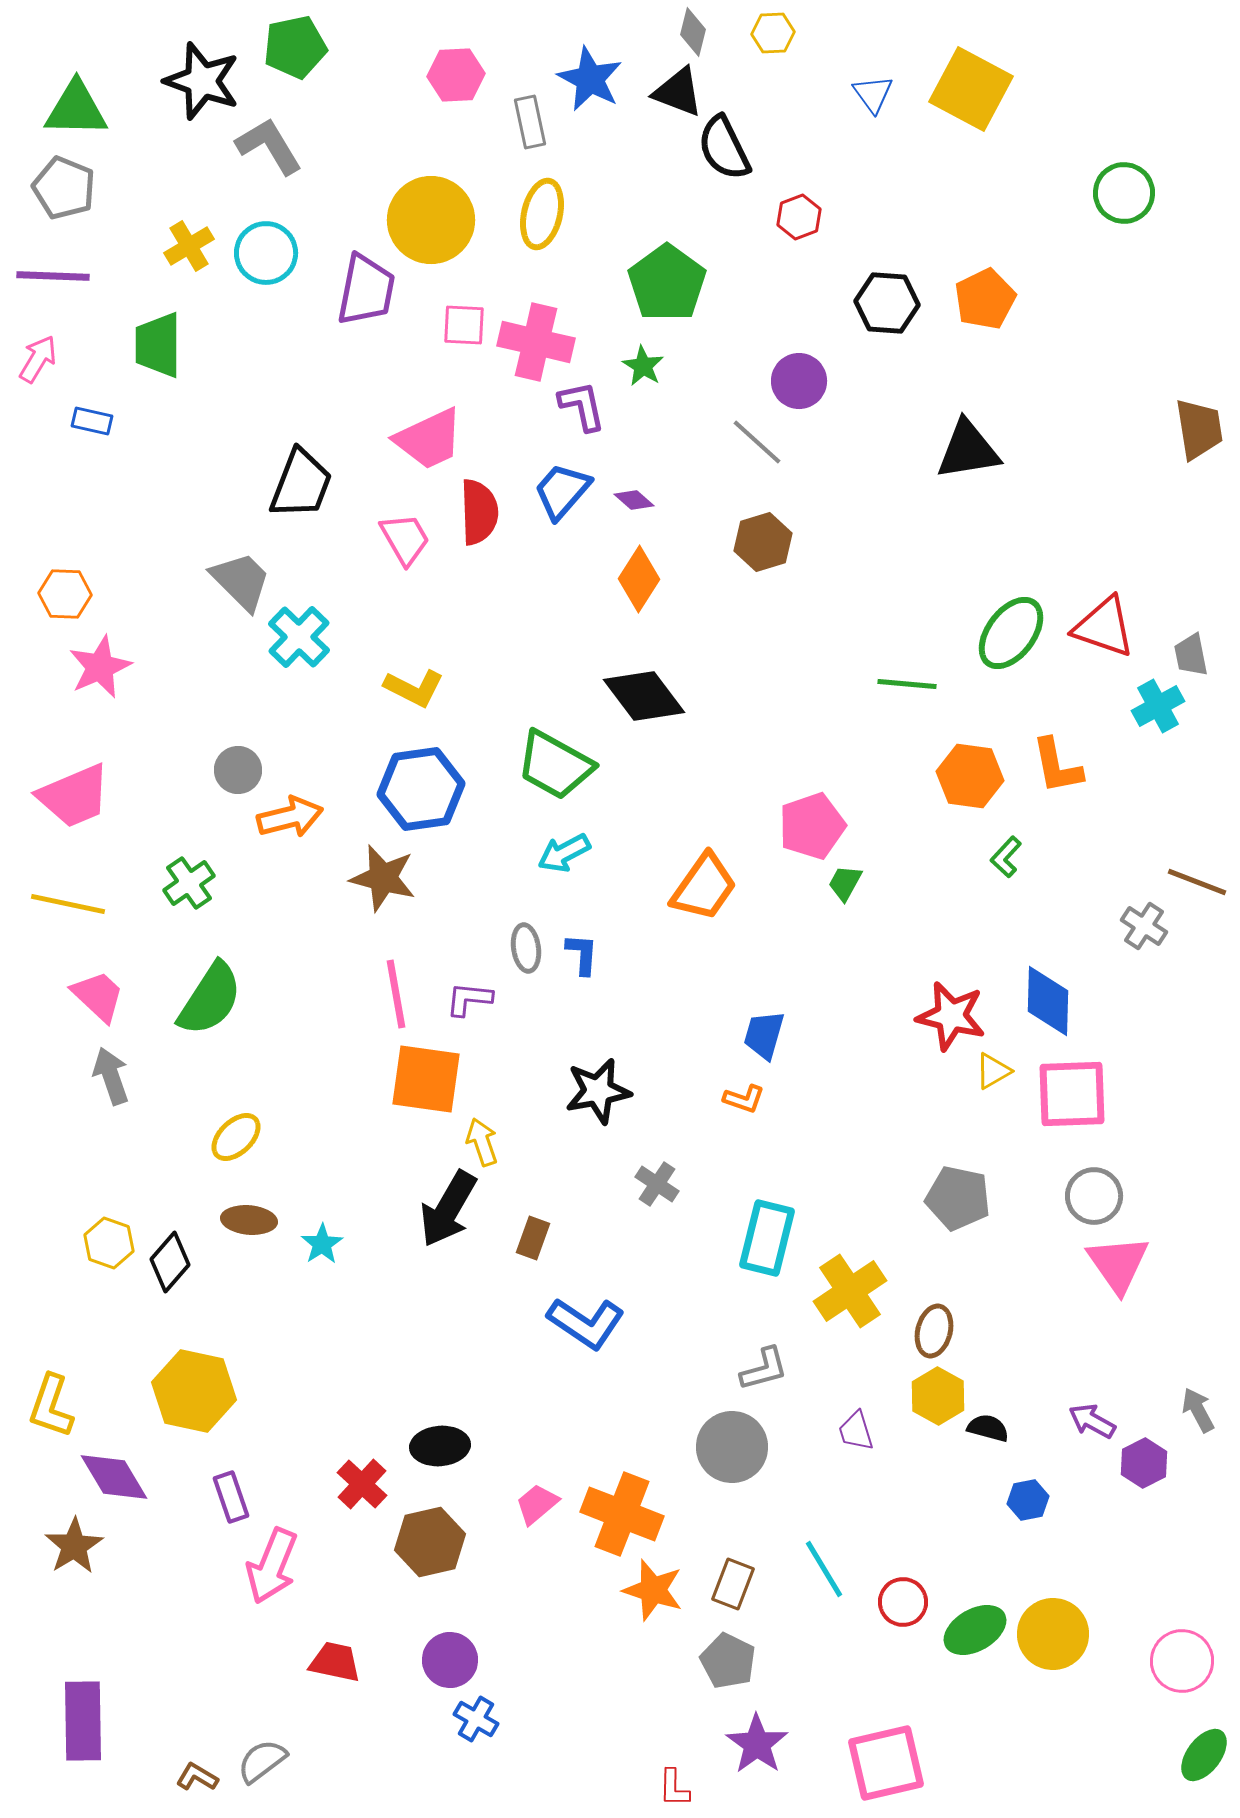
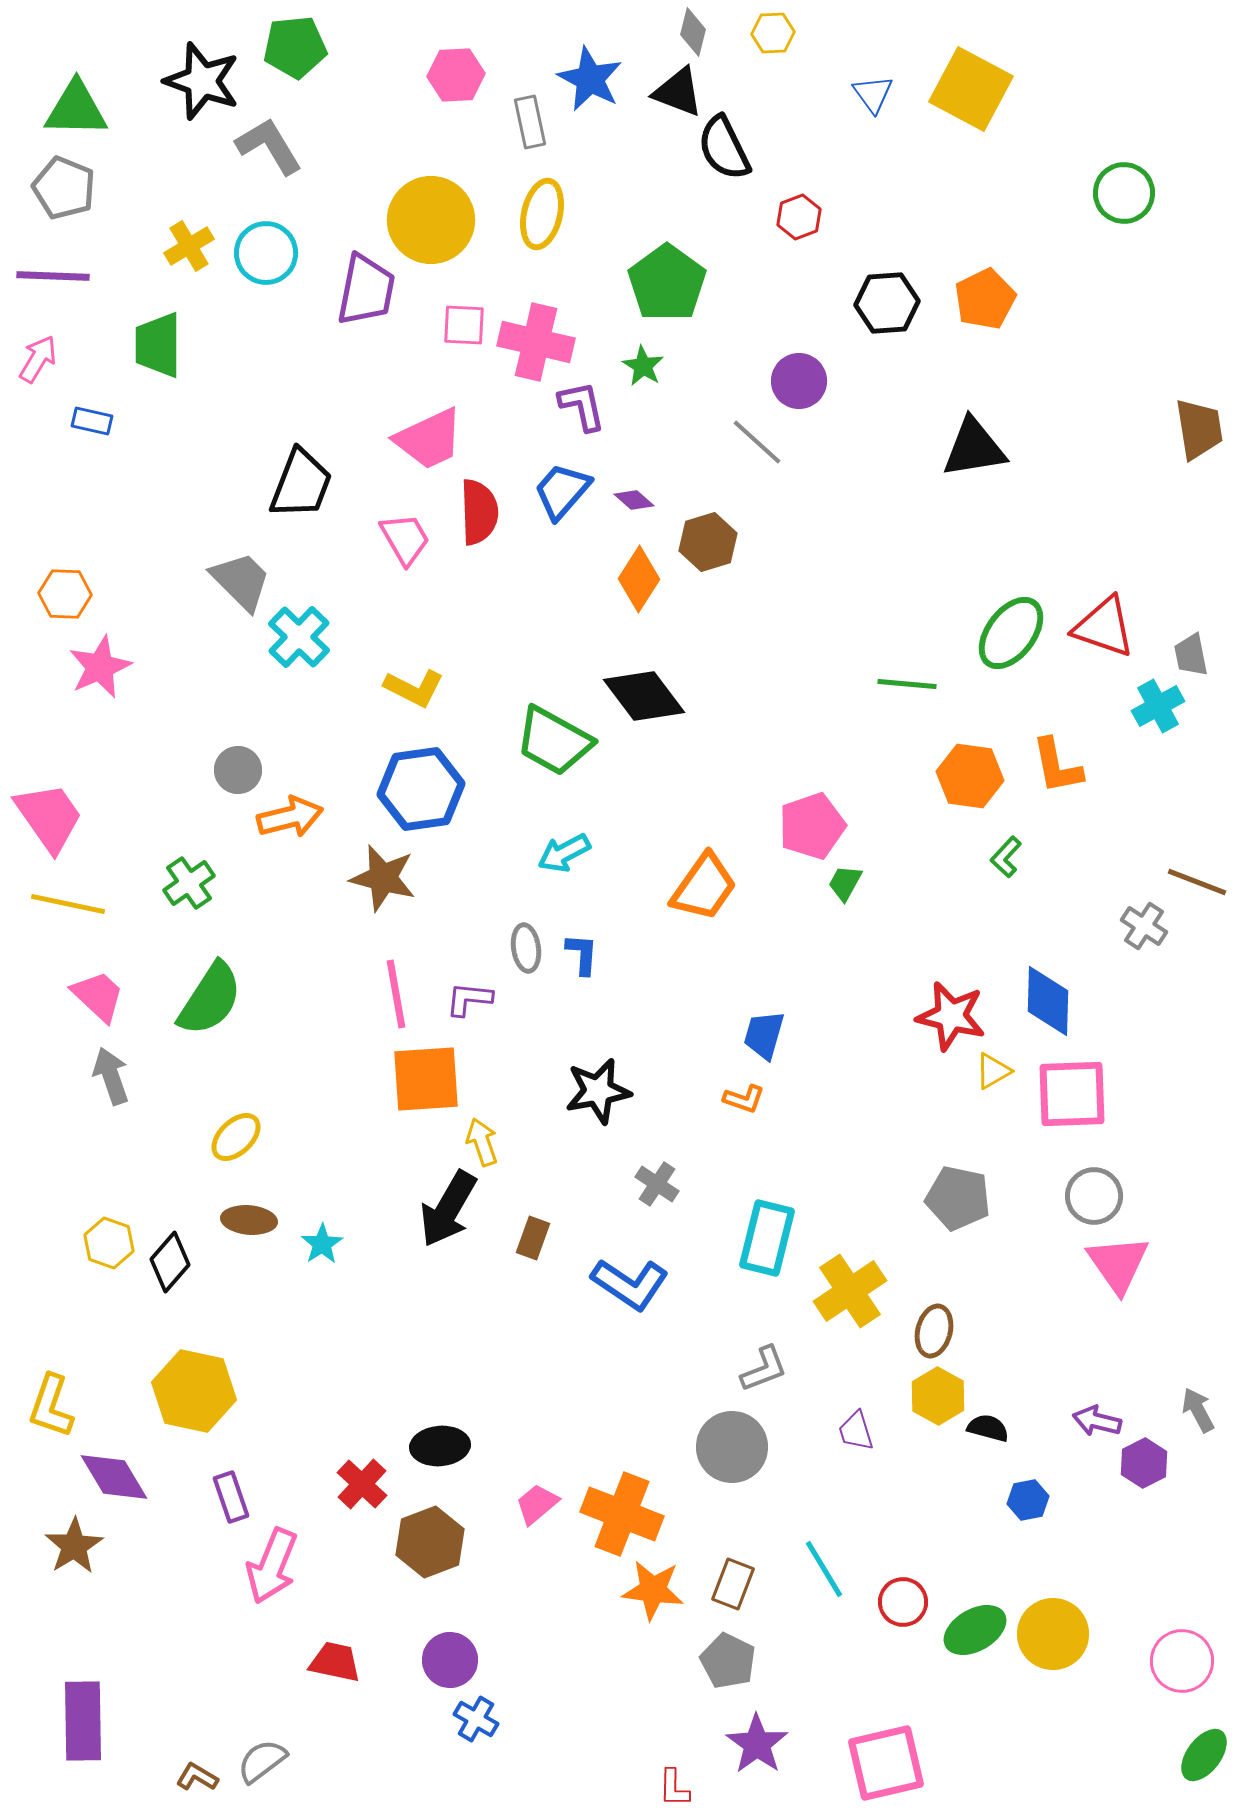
green pentagon at (295, 47): rotated 6 degrees clockwise
black hexagon at (887, 303): rotated 8 degrees counterclockwise
black triangle at (968, 450): moved 6 px right, 2 px up
brown hexagon at (763, 542): moved 55 px left
green trapezoid at (555, 765): moved 1 px left, 24 px up
pink trapezoid at (74, 796): moved 25 px left, 21 px down; rotated 102 degrees counterclockwise
orange square at (426, 1079): rotated 12 degrees counterclockwise
blue L-shape at (586, 1323): moved 44 px right, 39 px up
gray L-shape at (764, 1369): rotated 6 degrees counterclockwise
purple arrow at (1092, 1421): moved 5 px right; rotated 15 degrees counterclockwise
brown hexagon at (430, 1542): rotated 8 degrees counterclockwise
orange star at (653, 1590): rotated 10 degrees counterclockwise
